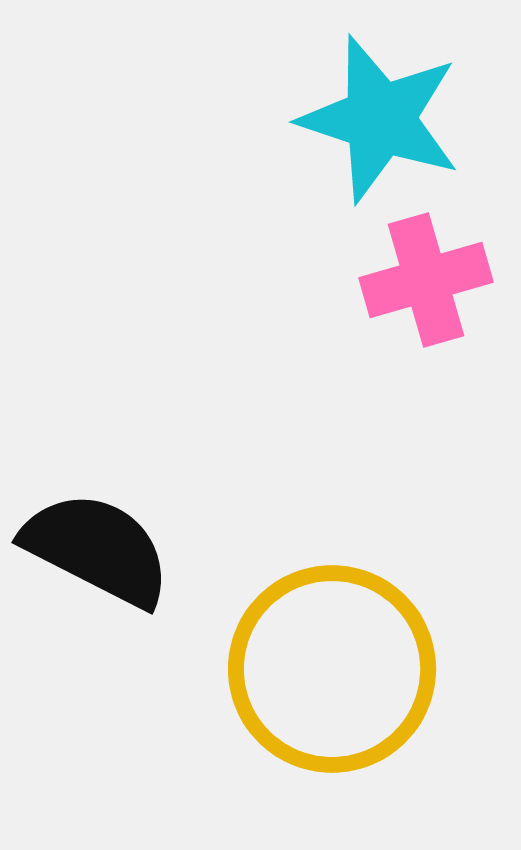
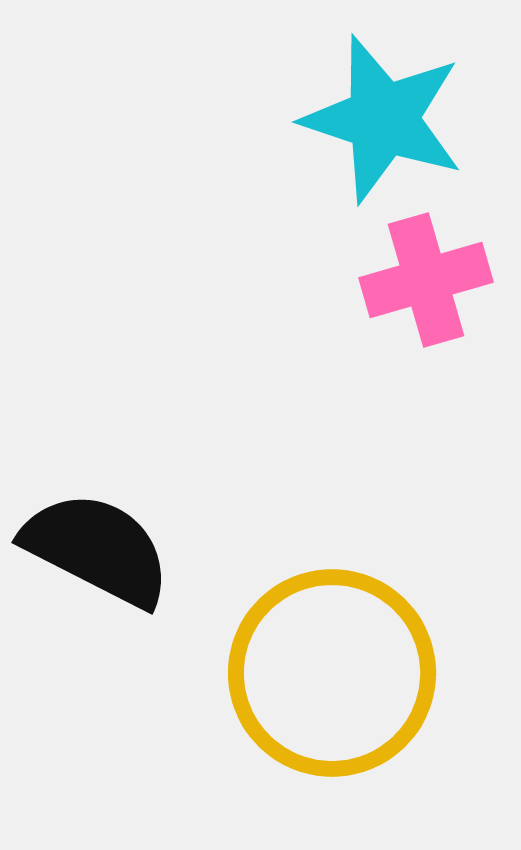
cyan star: moved 3 px right
yellow circle: moved 4 px down
